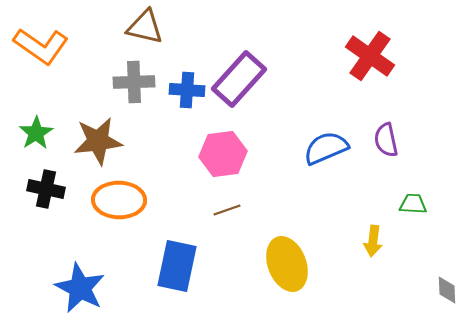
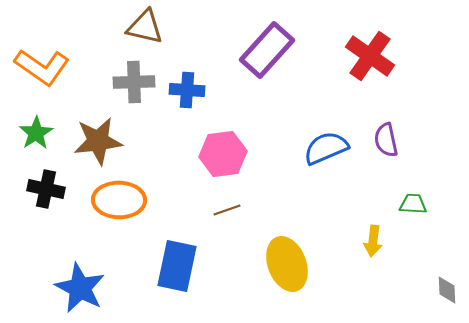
orange L-shape: moved 1 px right, 21 px down
purple rectangle: moved 28 px right, 29 px up
